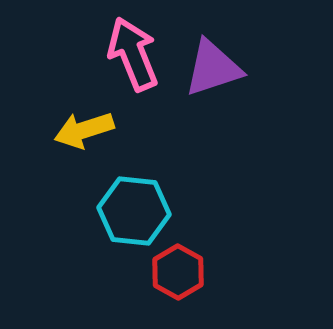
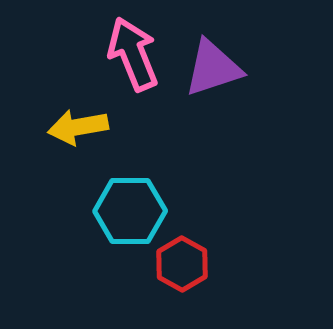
yellow arrow: moved 6 px left, 3 px up; rotated 8 degrees clockwise
cyan hexagon: moved 4 px left; rotated 6 degrees counterclockwise
red hexagon: moved 4 px right, 8 px up
